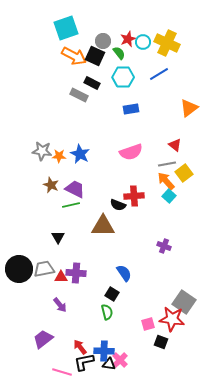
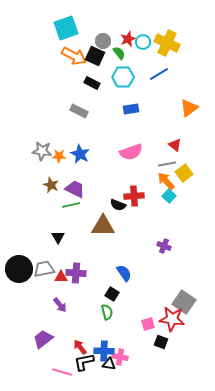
gray rectangle at (79, 95): moved 16 px down
pink cross at (120, 360): moved 3 px up; rotated 35 degrees counterclockwise
